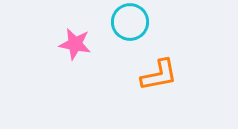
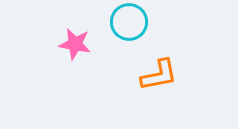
cyan circle: moved 1 px left
